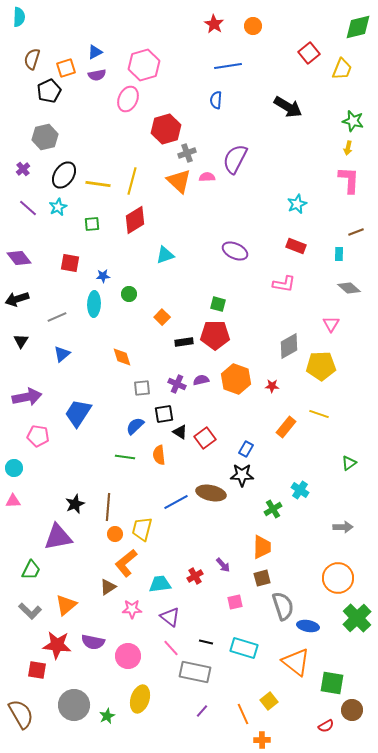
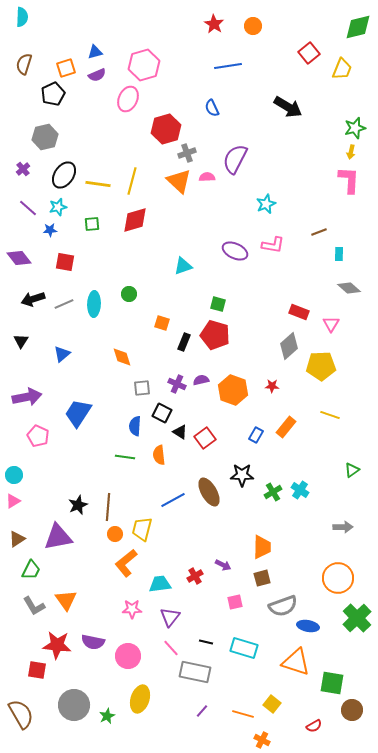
cyan semicircle at (19, 17): moved 3 px right
blue triangle at (95, 52): rotated 14 degrees clockwise
brown semicircle at (32, 59): moved 8 px left, 5 px down
purple semicircle at (97, 75): rotated 12 degrees counterclockwise
black pentagon at (49, 91): moved 4 px right, 3 px down
blue semicircle at (216, 100): moved 4 px left, 8 px down; rotated 30 degrees counterclockwise
green star at (353, 121): moved 2 px right, 7 px down; rotated 30 degrees counterclockwise
yellow arrow at (348, 148): moved 3 px right, 4 px down
cyan star at (297, 204): moved 31 px left
cyan star at (58, 207): rotated 12 degrees clockwise
red diamond at (135, 220): rotated 16 degrees clockwise
brown line at (356, 232): moved 37 px left
red rectangle at (296, 246): moved 3 px right, 66 px down
cyan triangle at (165, 255): moved 18 px right, 11 px down
red square at (70, 263): moved 5 px left, 1 px up
blue star at (103, 276): moved 53 px left, 46 px up
pink L-shape at (284, 284): moved 11 px left, 39 px up
black arrow at (17, 299): moved 16 px right
gray line at (57, 317): moved 7 px right, 13 px up
orange square at (162, 317): moved 6 px down; rotated 28 degrees counterclockwise
red pentagon at (215, 335): rotated 16 degrees clockwise
black rectangle at (184, 342): rotated 60 degrees counterclockwise
gray diamond at (289, 346): rotated 12 degrees counterclockwise
orange hexagon at (236, 379): moved 3 px left, 11 px down
black square at (164, 414): moved 2 px left, 1 px up; rotated 36 degrees clockwise
yellow line at (319, 414): moved 11 px right, 1 px down
blue semicircle at (135, 426): rotated 42 degrees counterclockwise
pink pentagon at (38, 436): rotated 15 degrees clockwise
blue rectangle at (246, 449): moved 10 px right, 14 px up
green triangle at (349, 463): moved 3 px right, 7 px down
cyan circle at (14, 468): moved 7 px down
brown ellipse at (211, 493): moved 2 px left, 1 px up; rotated 48 degrees clockwise
pink triangle at (13, 501): rotated 28 degrees counterclockwise
blue line at (176, 502): moved 3 px left, 2 px up
black star at (75, 504): moved 3 px right, 1 px down
green cross at (273, 509): moved 17 px up
purple arrow at (223, 565): rotated 21 degrees counterclockwise
brown triangle at (108, 587): moved 91 px left, 48 px up
orange triangle at (66, 605): moved 5 px up; rotated 25 degrees counterclockwise
gray semicircle at (283, 606): rotated 88 degrees clockwise
gray L-shape at (30, 611): moved 4 px right, 5 px up; rotated 15 degrees clockwise
purple triangle at (170, 617): rotated 30 degrees clockwise
orange triangle at (296, 662): rotated 20 degrees counterclockwise
yellow square at (269, 701): moved 3 px right, 3 px down; rotated 12 degrees counterclockwise
orange line at (243, 714): rotated 50 degrees counterclockwise
red semicircle at (326, 726): moved 12 px left
orange cross at (262, 740): rotated 28 degrees clockwise
